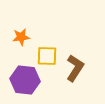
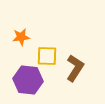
purple hexagon: moved 3 px right
